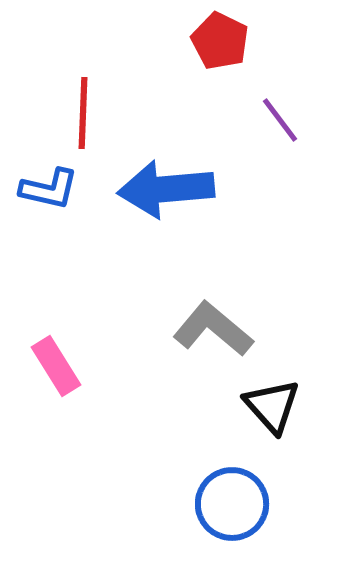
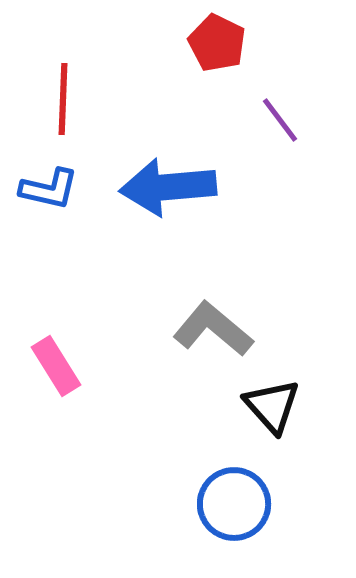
red pentagon: moved 3 px left, 2 px down
red line: moved 20 px left, 14 px up
blue arrow: moved 2 px right, 2 px up
blue circle: moved 2 px right
